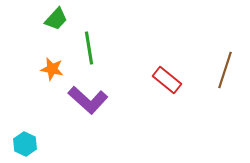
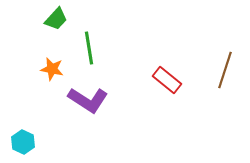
purple L-shape: rotated 9 degrees counterclockwise
cyan hexagon: moved 2 px left, 2 px up
